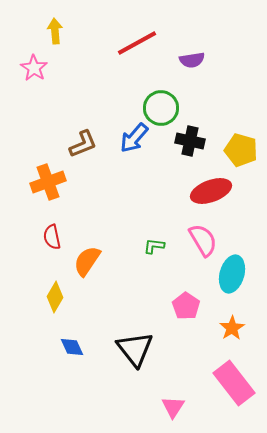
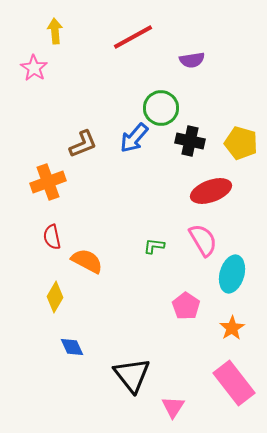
red line: moved 4 px left, 6 px up
yellow pentagon: moved 7 px up
orange semicircle: rotated 84 degrees clockwise
black triangle: moved 3 px left, 26 px down
